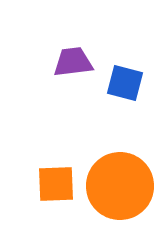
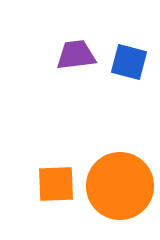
purple trapezoid: moved 3 px right, 7 px up
blue square: moved 4 px right, 21 px up
